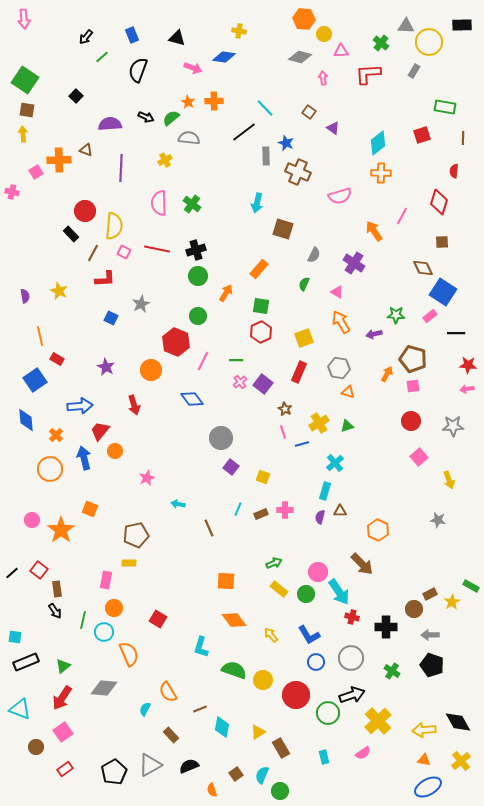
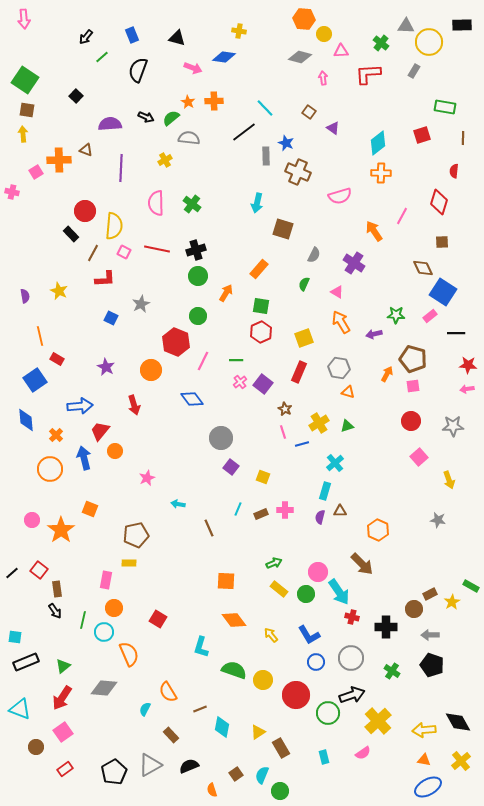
pink semicircle at (159, 203): moved 3 px left
